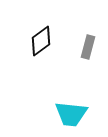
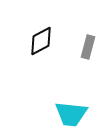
black diamond: rotated 8 degrees clockwise
